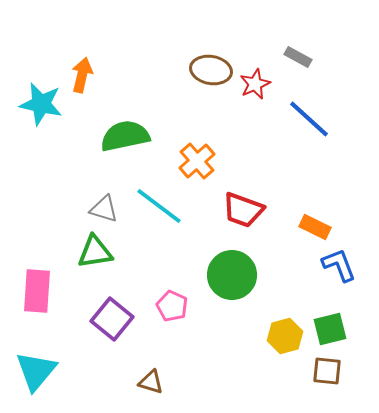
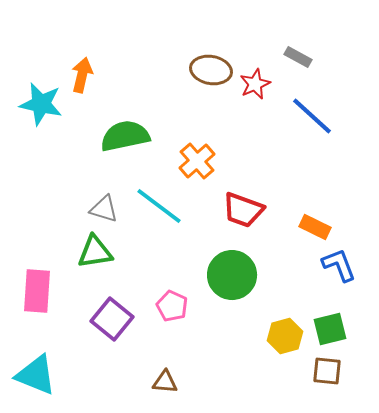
blue line: moved 3 px right, 3 px up
cyan triangle: moved 4 px down; rotated 48 degrees counterclockwise
brown triangle: moved 14 px right; rotated 12 degrees counterclockwise
